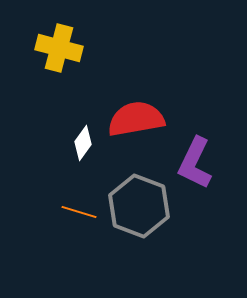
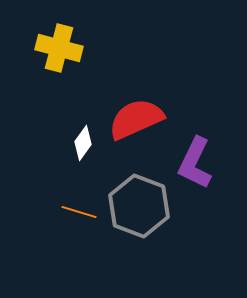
red semicircle: rotated 14 degrees counterclockwise
